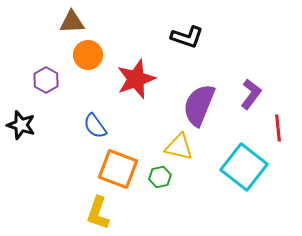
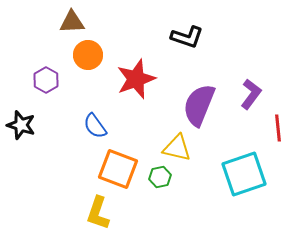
yellow triangle: moved 2 px left, 1 px down
cyan square: moved 7 px down; rotated 33 degrees clockwise
